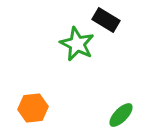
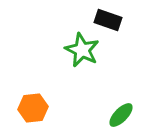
black rectangle: moved 2 px right; rotated 12 degrees counterclockwise
green star: moved 5 px right, 6 px down
